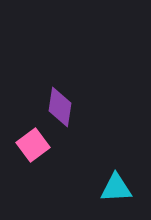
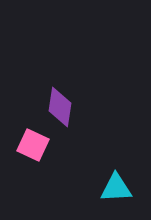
pink square: rotated 28 degrees counterclockwise
